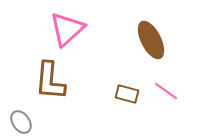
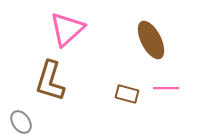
brown L-shape: rotated 12 degrees clockwise
pink line: moved 3 px up; rotated 35 degrees counterclockwise
